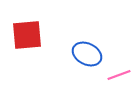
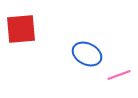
red square: moved 6 px left, 6 px up
